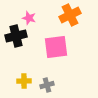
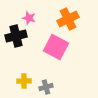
orange cross: moved 2 px left, 4 px down
pink square: rotated 35 degrees clockwise
gray cross: moved 1 px left, 2 px down
